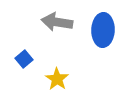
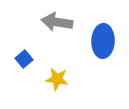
blue ellipse: moved 11 px down
yellow star: rotated 25 degrees counterclockwise
